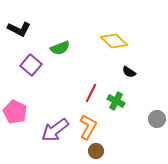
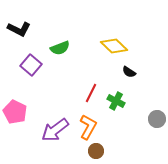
yellow diamond: moved 5 px down
